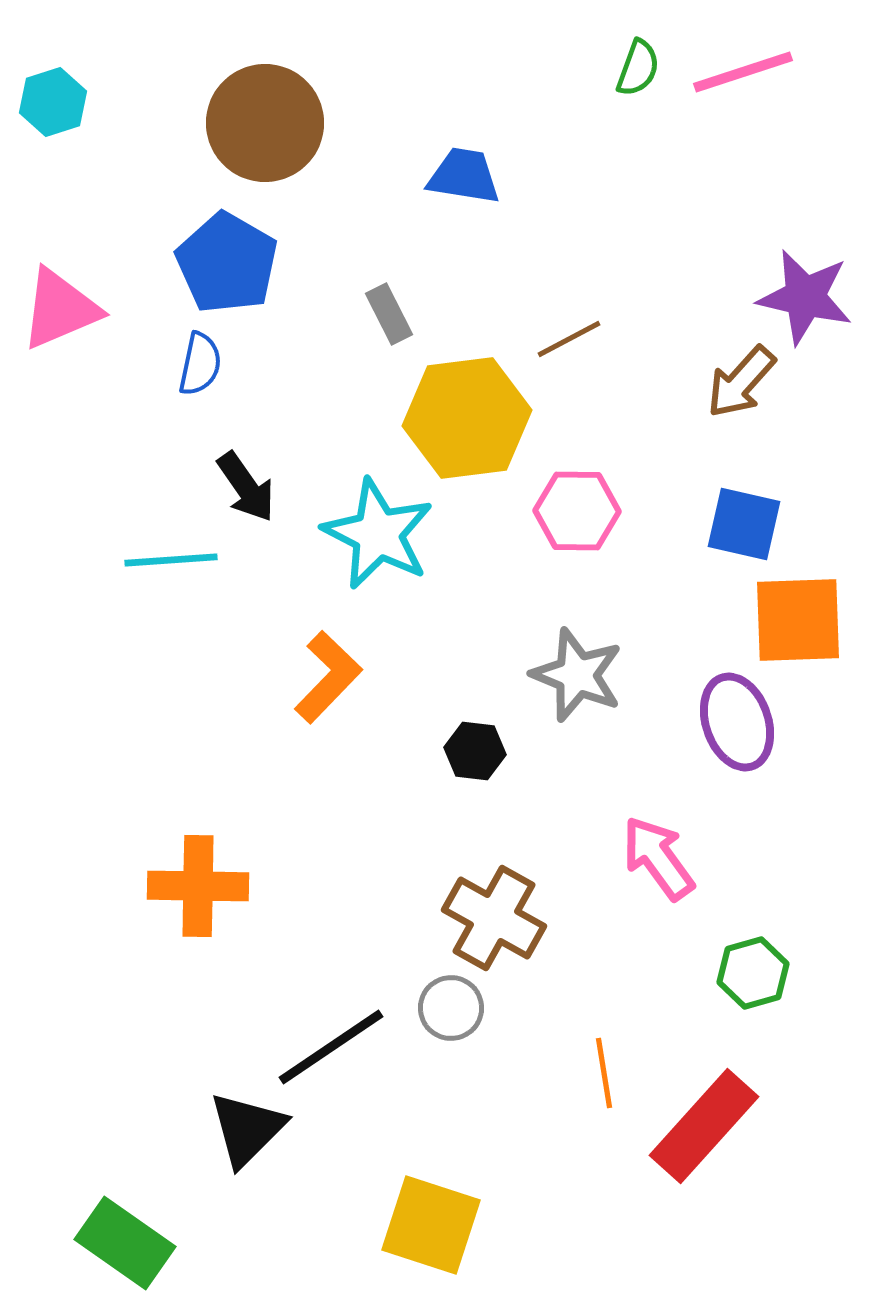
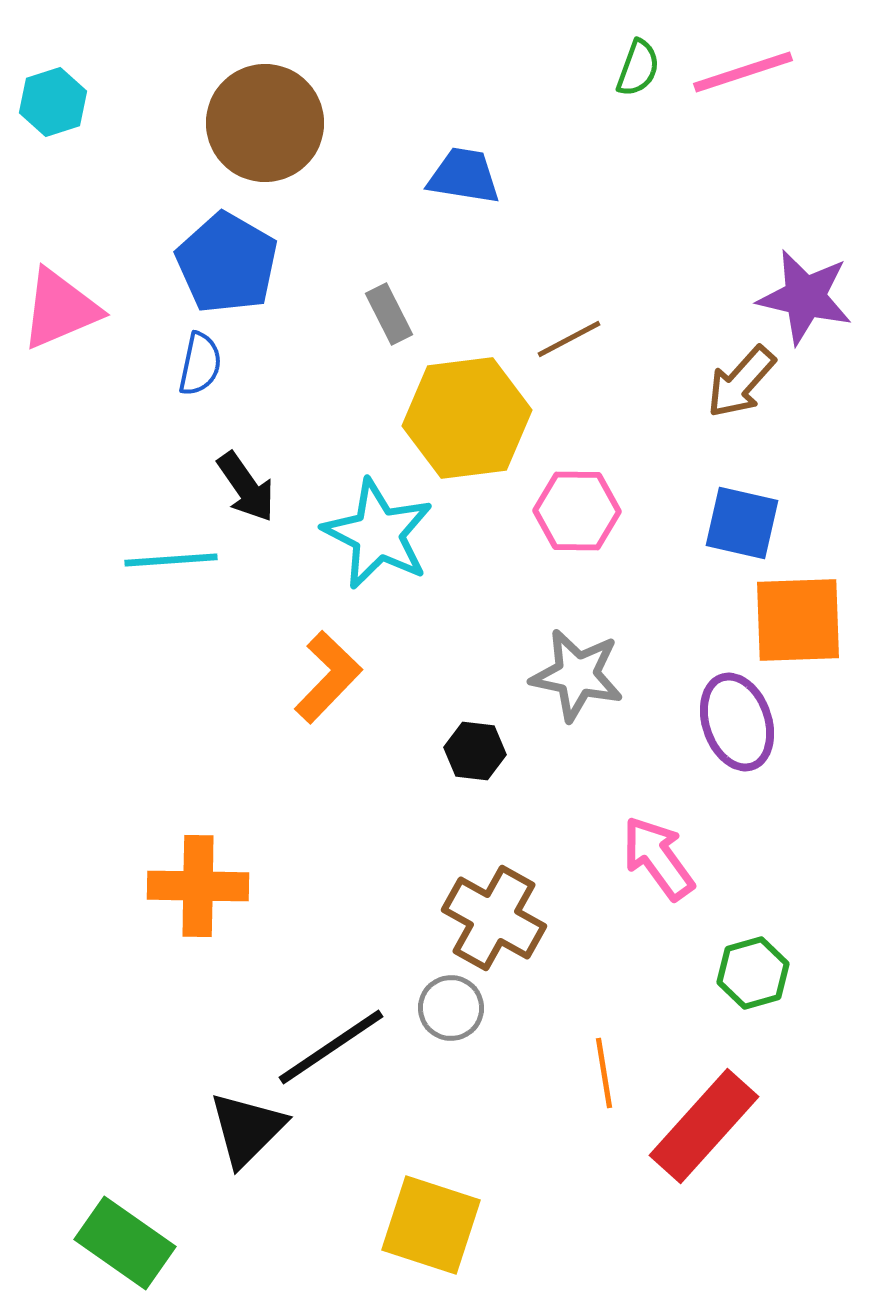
blue square: moved 2 px left, 1 px up
gray star: rotated 10 degrees counterclockwise
